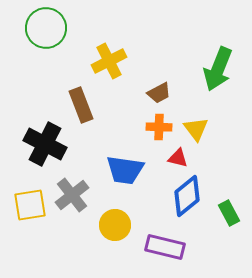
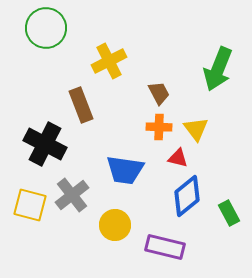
brown trapezoid: rotated 90 degrees counterclockwise
yellow square: rotated 24 degrees clockwise
